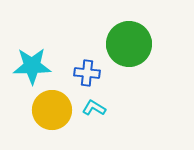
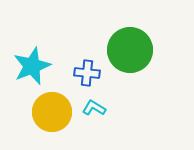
green circle: moved 1 px right, 6 px down
cyan star: rotated 21 degrees counterclockwise
yellow circle: moved 2 px down
